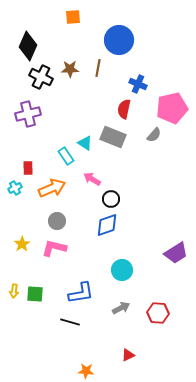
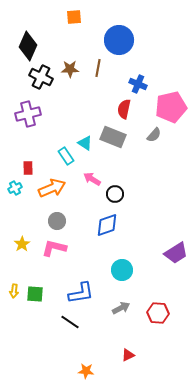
orange square: moved 1 px right
pink pentagon: moved 1 px left, 1 px up
black circle: moved 4 px right, 5 px up
black line: rotated 18 degrees clockwise
